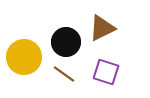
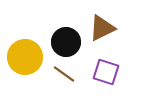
yellow circle: moved 1 px right
